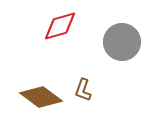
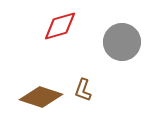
brown diamond: rotated 18 degrees counterclockwise
